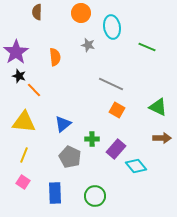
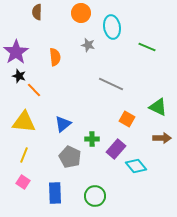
orange square: moved 10 px right, 9 px down
